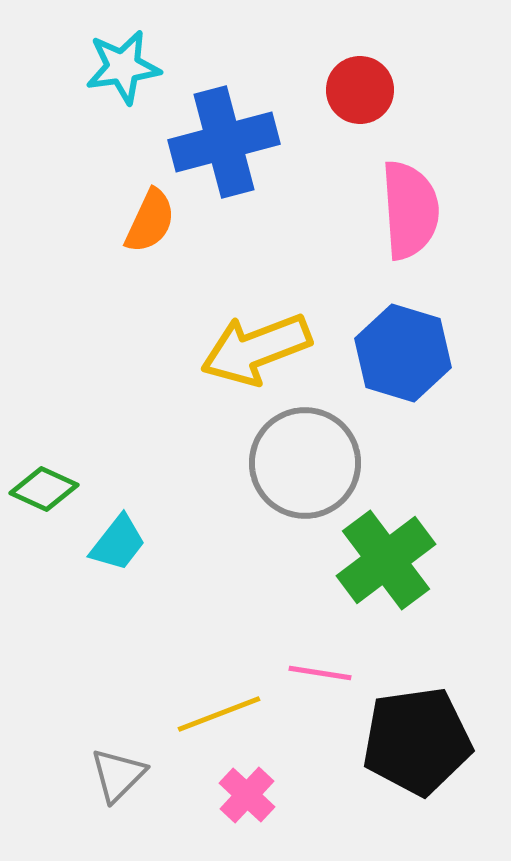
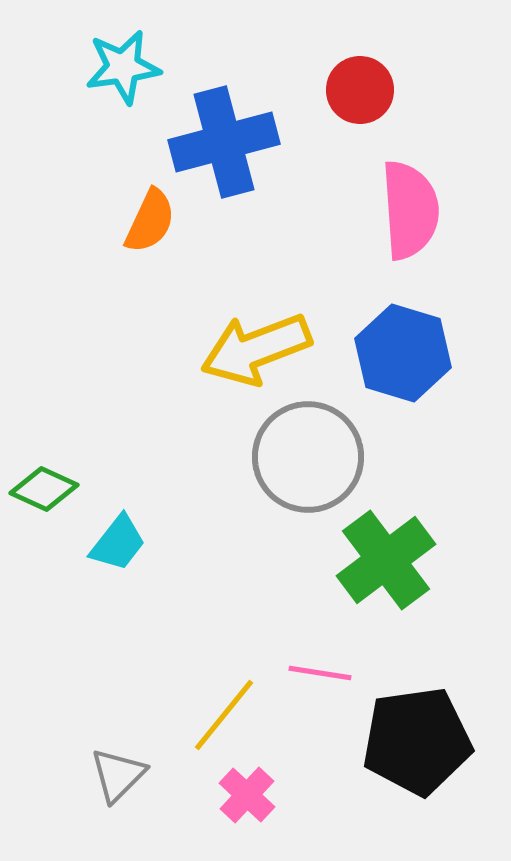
gray circle: moved 3 px right, 6 px up
yellow line: moved 5 px right, 1 px down; rotated 30 degrees counterclockwise
